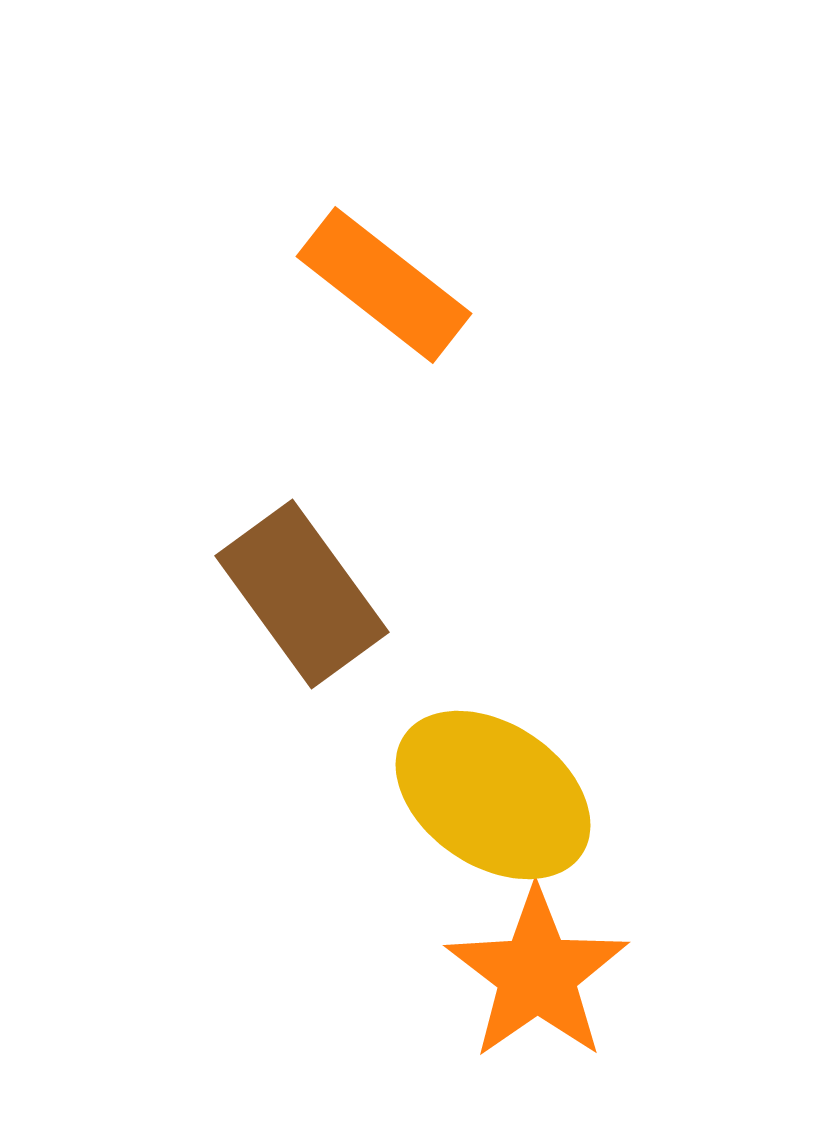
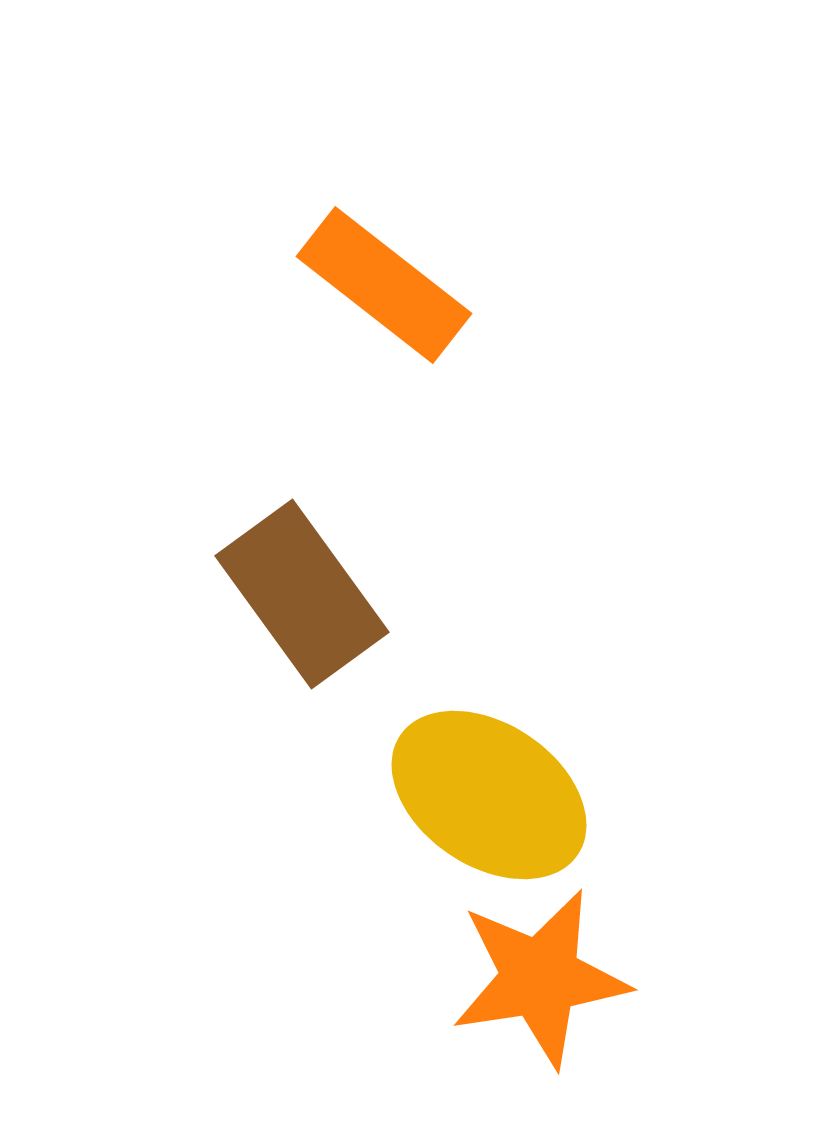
yellow ellipse: moved 4 px left
orange star: moved 3 px right, 4 px down; rotated 26 degrees clockwise
